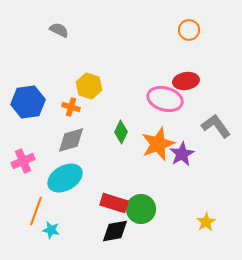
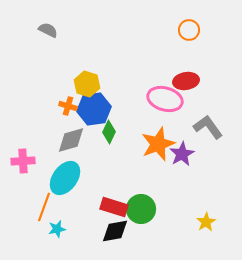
gray semicircle: moved 11 px left
yellow hexagon: moved 2 px left, 2 px up
blue hexagon: moved 66 px right, 7 px down
orange cross: moved 3 px left, 1 px up
gray L-shape: moved 8 px left, 1 px down
green diamond: moved 12 px left
pink cross: rotated 20 degrees clockwise
cyan ellipse: rotated 24 degrees counterclockwise
red rectangle: moved 4 px down
orange line: moved 8 px right, 4 px up
cyan star: moved 6 px right, 1 px up; rotated 24 degrees counterclockwise
